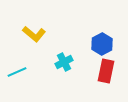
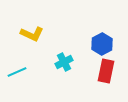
yellow L-shape: moved 2 px left; rotated 15 degrees counterclockwise
